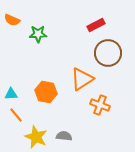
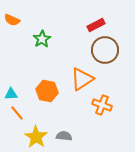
green star: moved 4 px right, 5 px down; rotated 30 degrees counterclockwise
brown circle: moved 3 px left, 3 px up
orange hexagon: moved 1 px right, 1 px up
orange cross: moved 2 px right
orange line: moved 1 px right, 2 px up
yellow star: rotated 10 degrees clockwise
